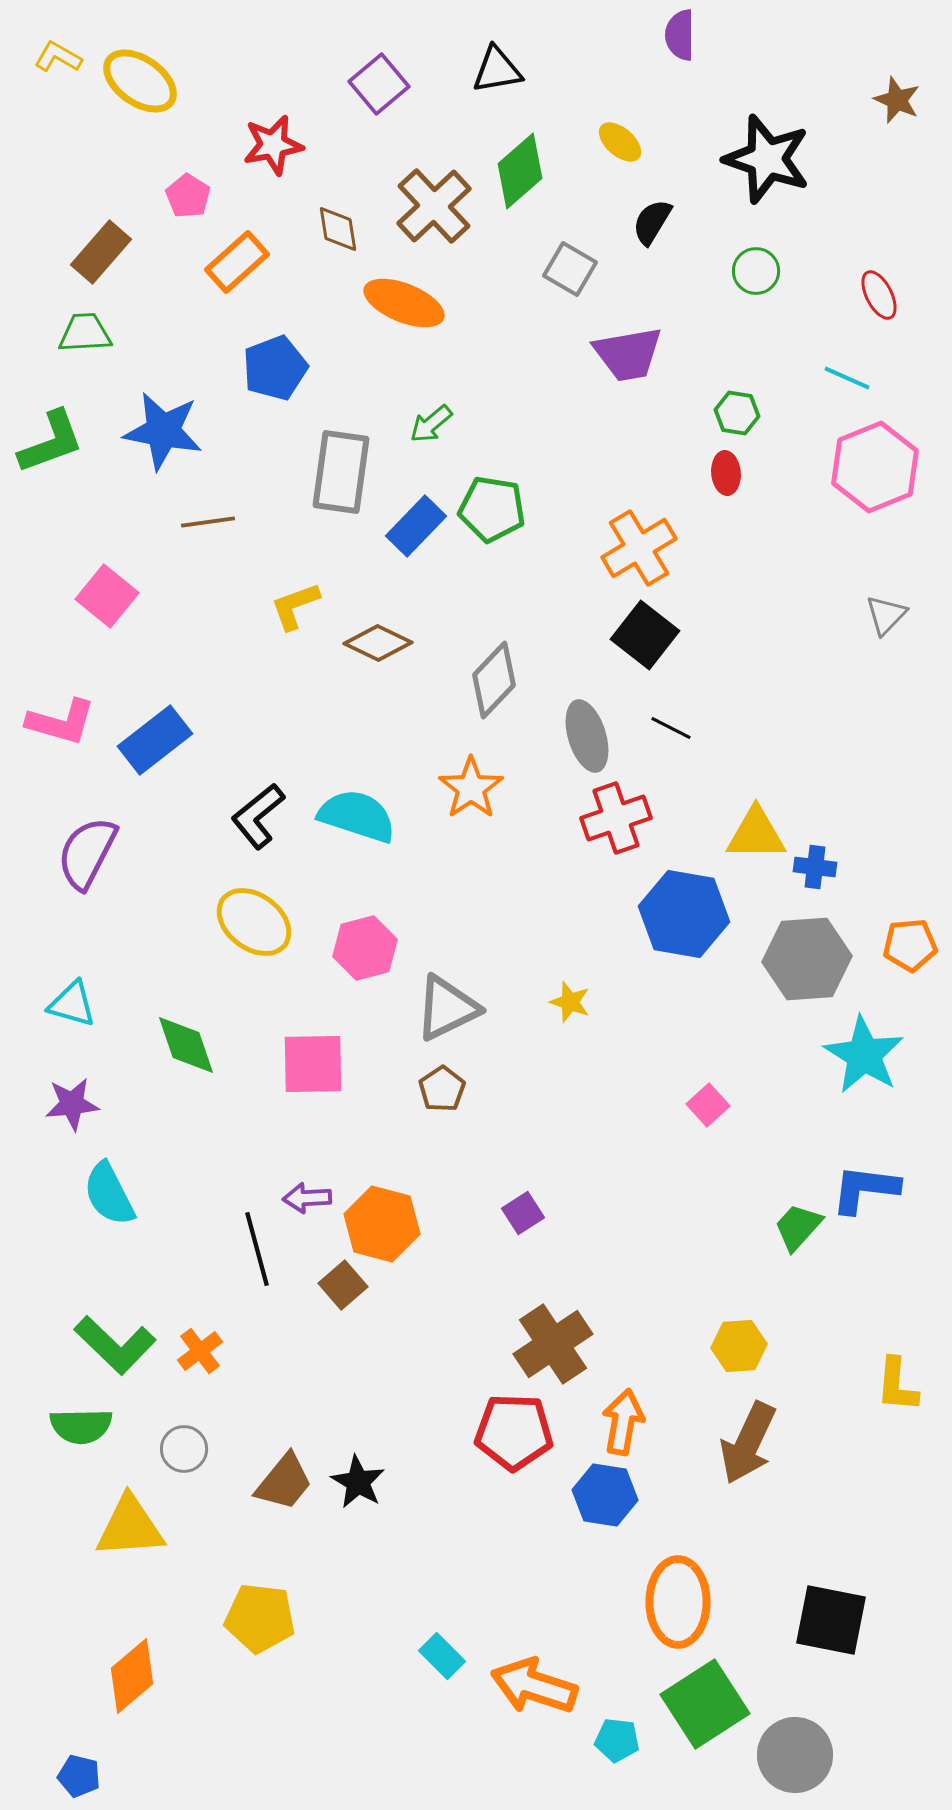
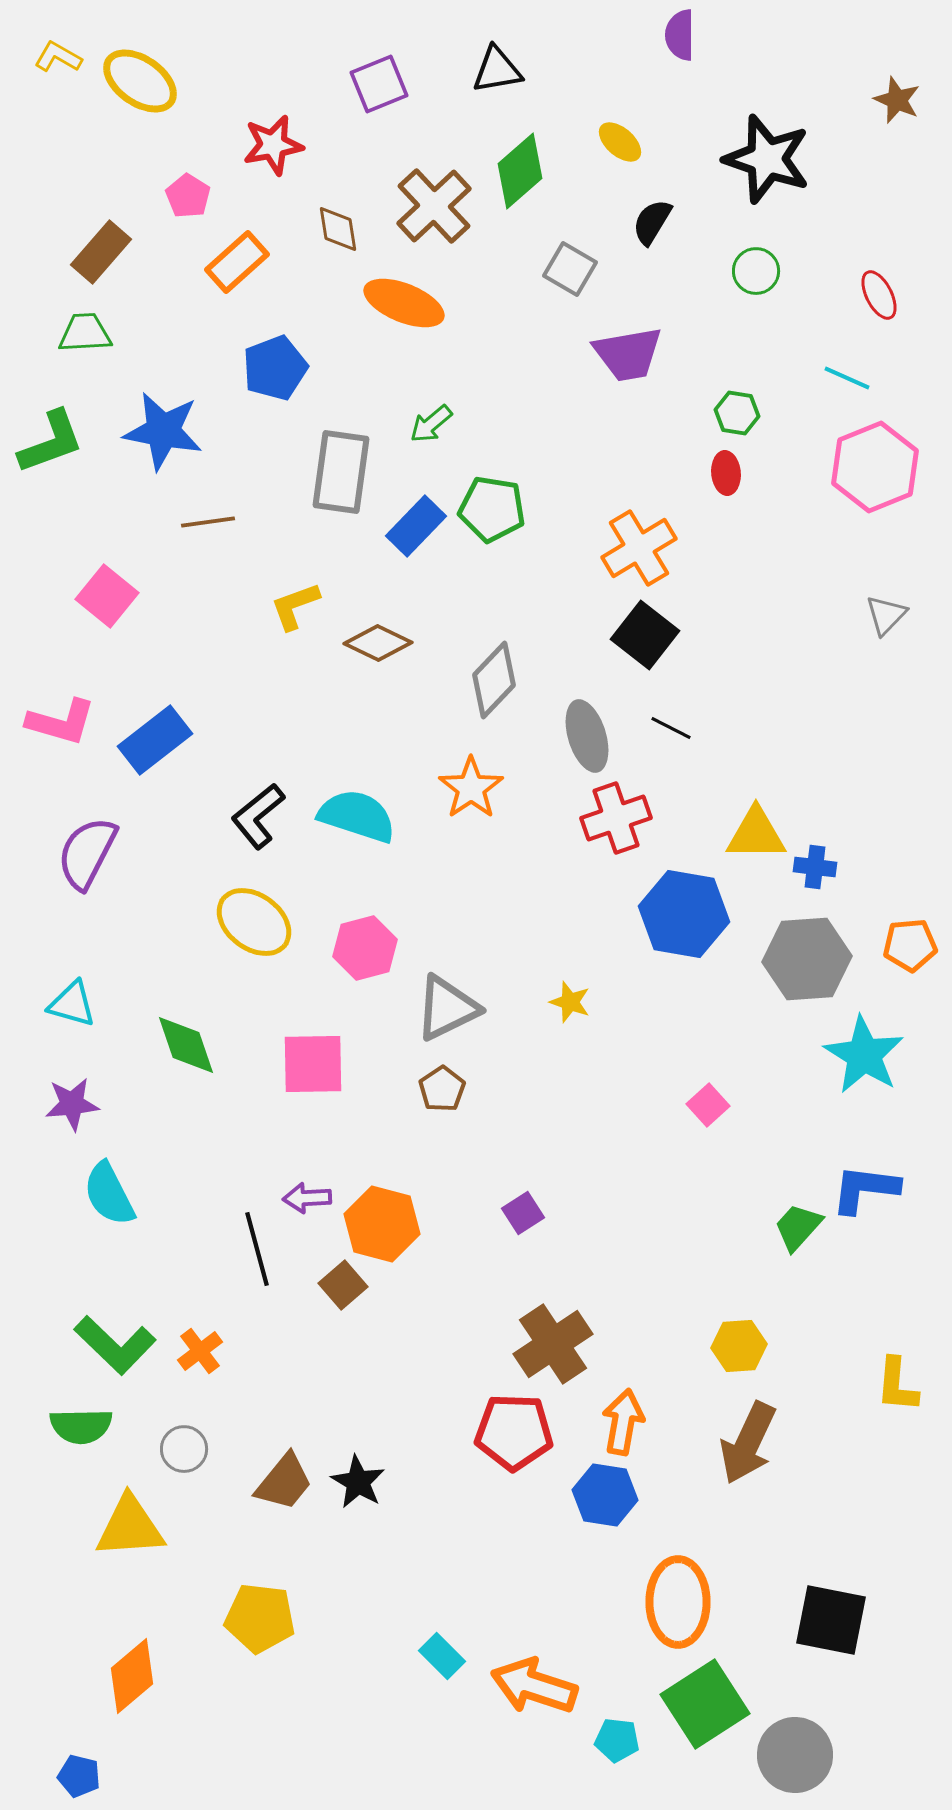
purple square at (379, 84): rotated 18 degrees clockwise
